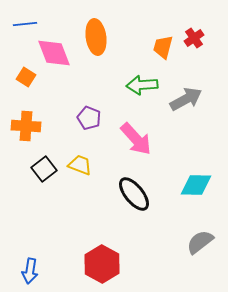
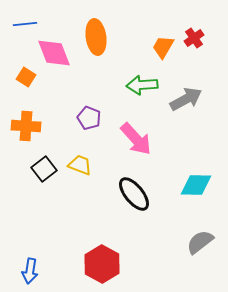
orange trapezoid: rotated 15 degrees clockwise
